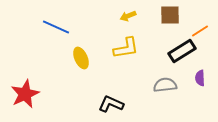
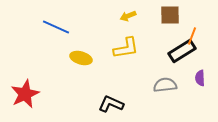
orange line: moved 8 px left, 5 px down; rotated 36 degrees counterclockwise
yellow ellipse: rotated 50 degrees counterclockwise
